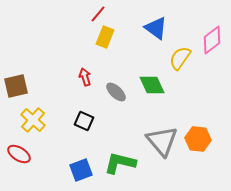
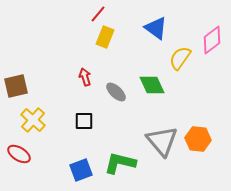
black square: rotated 24 degrees counterclockwise
